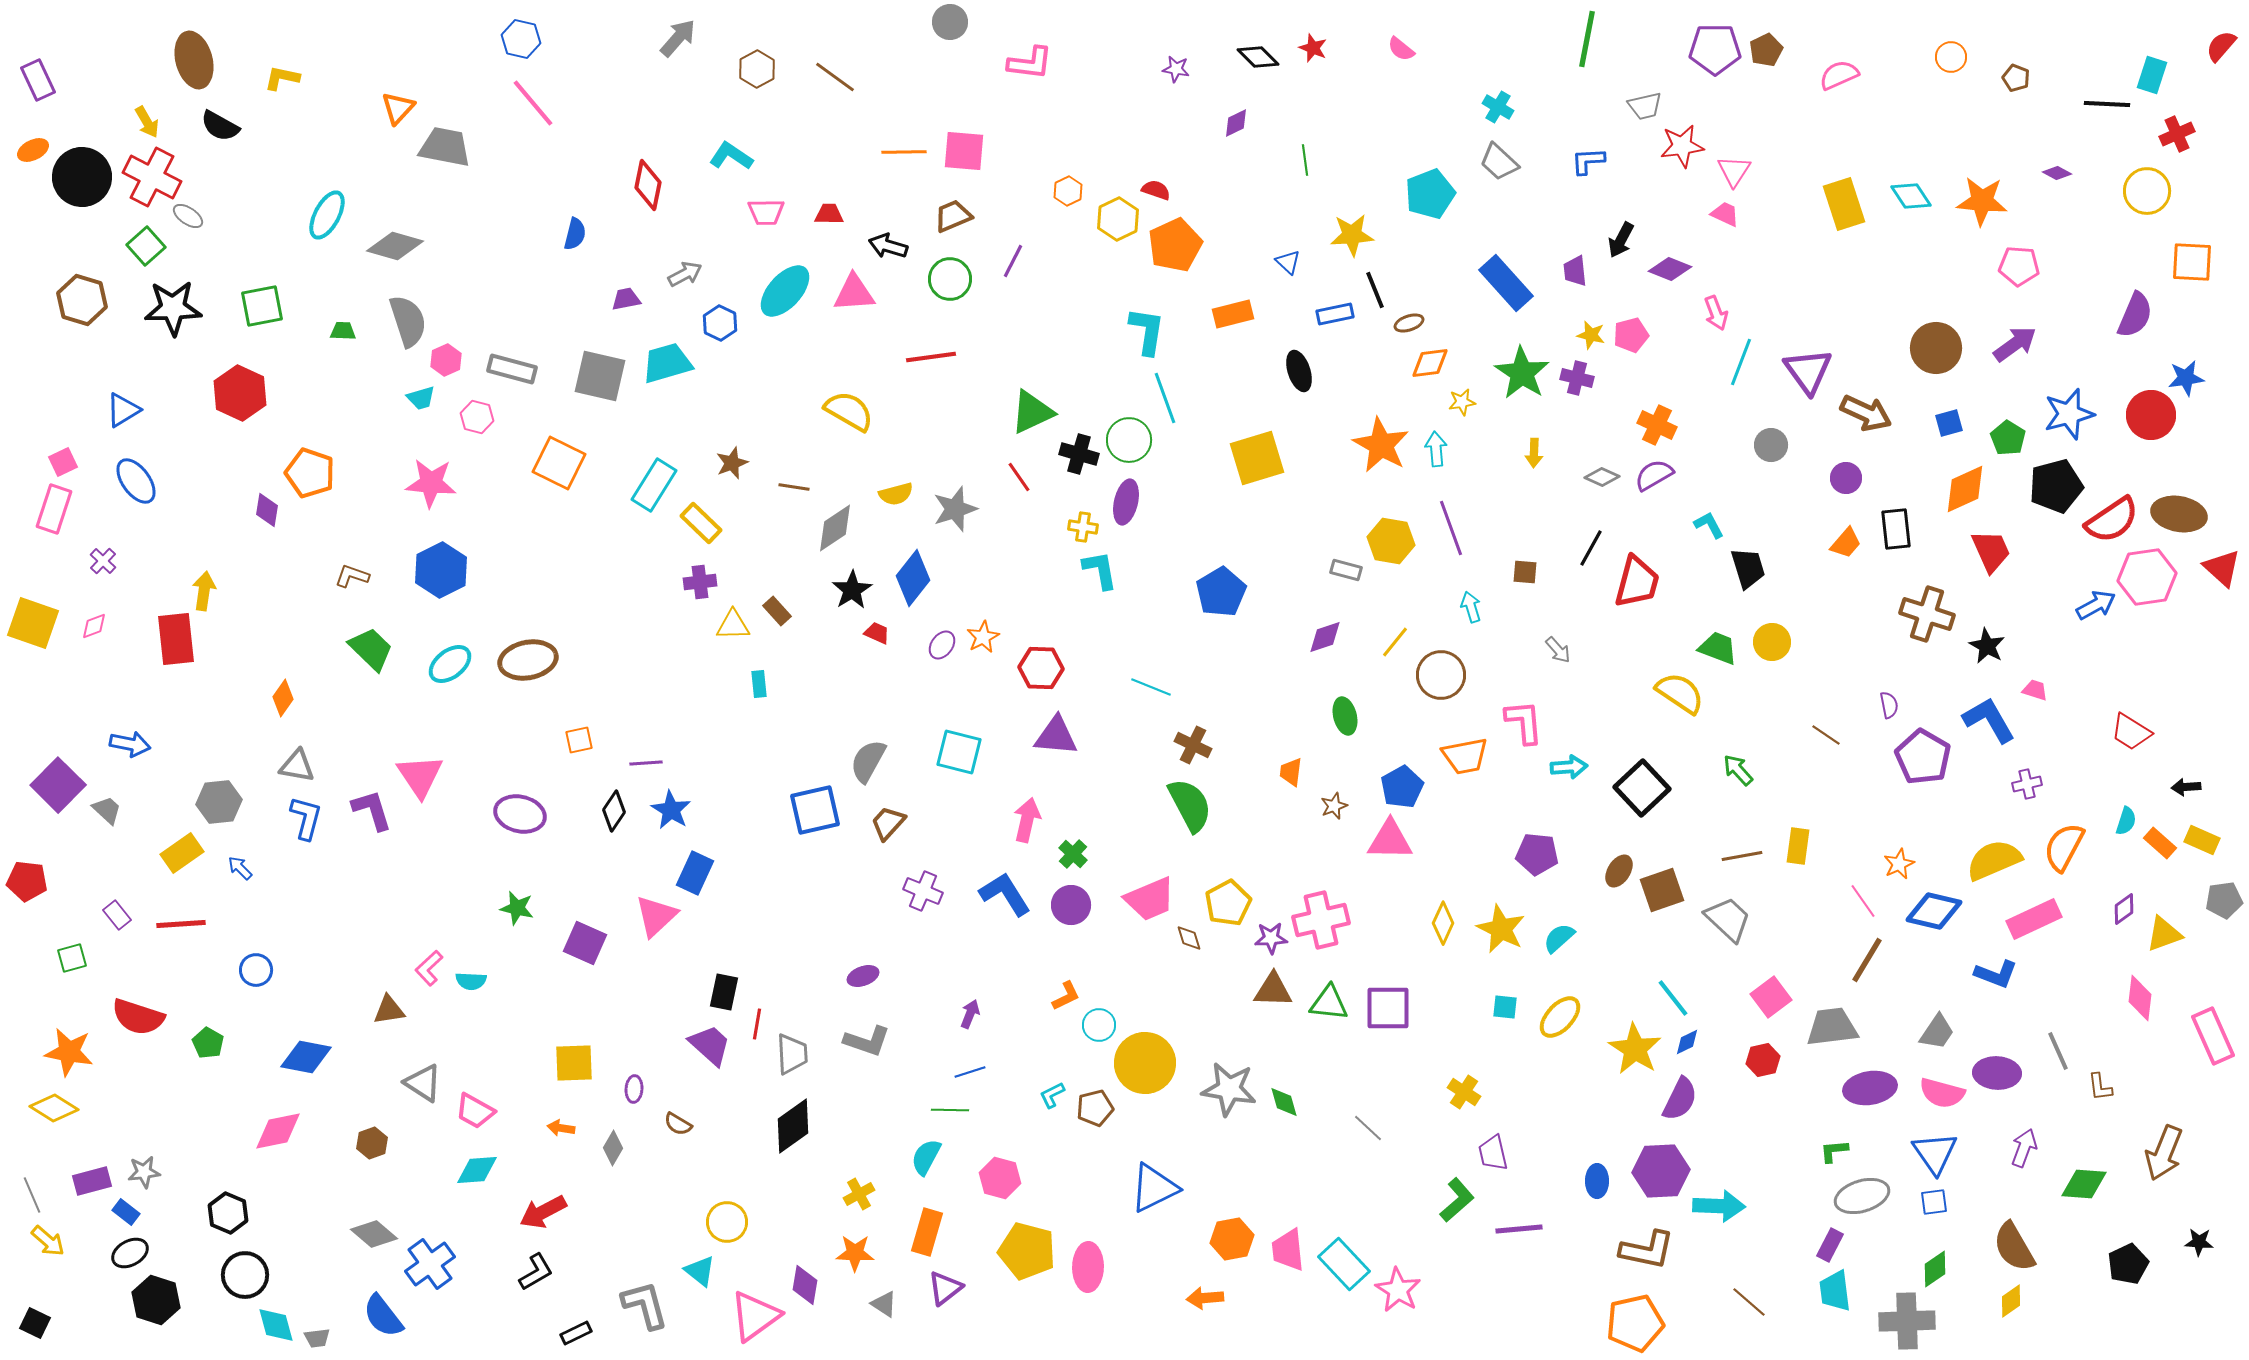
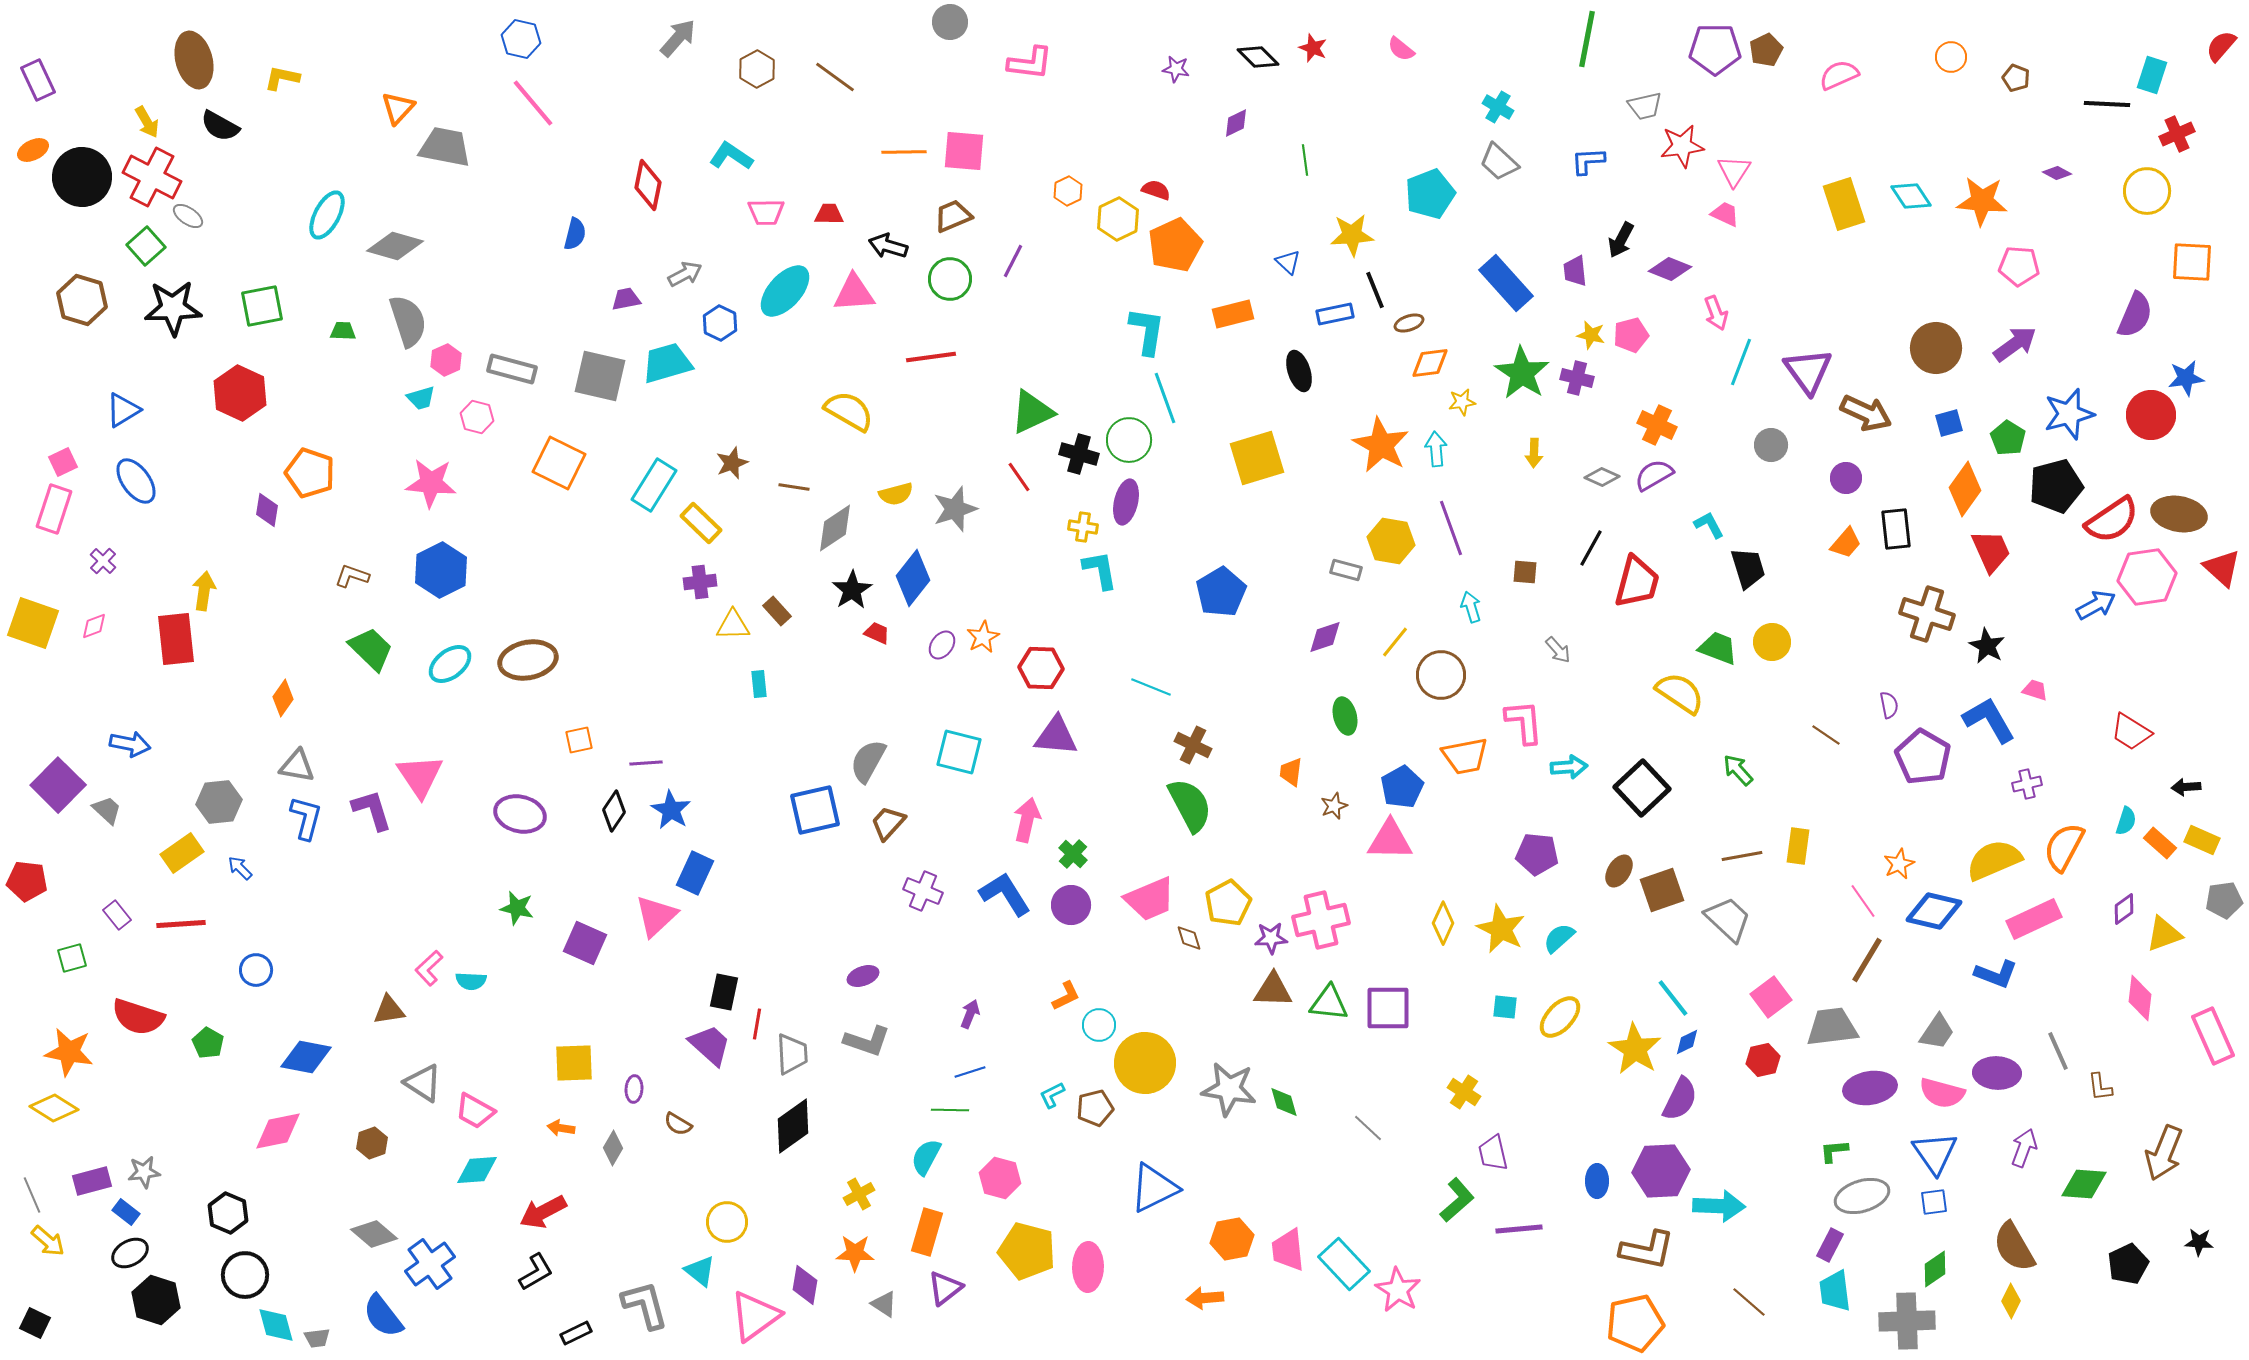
orange diamond at (1965, 489): rotated 30 degrees counterclockwise
yellow diamond at (2011, 1301): rotated 28 degrees counterclockwise
